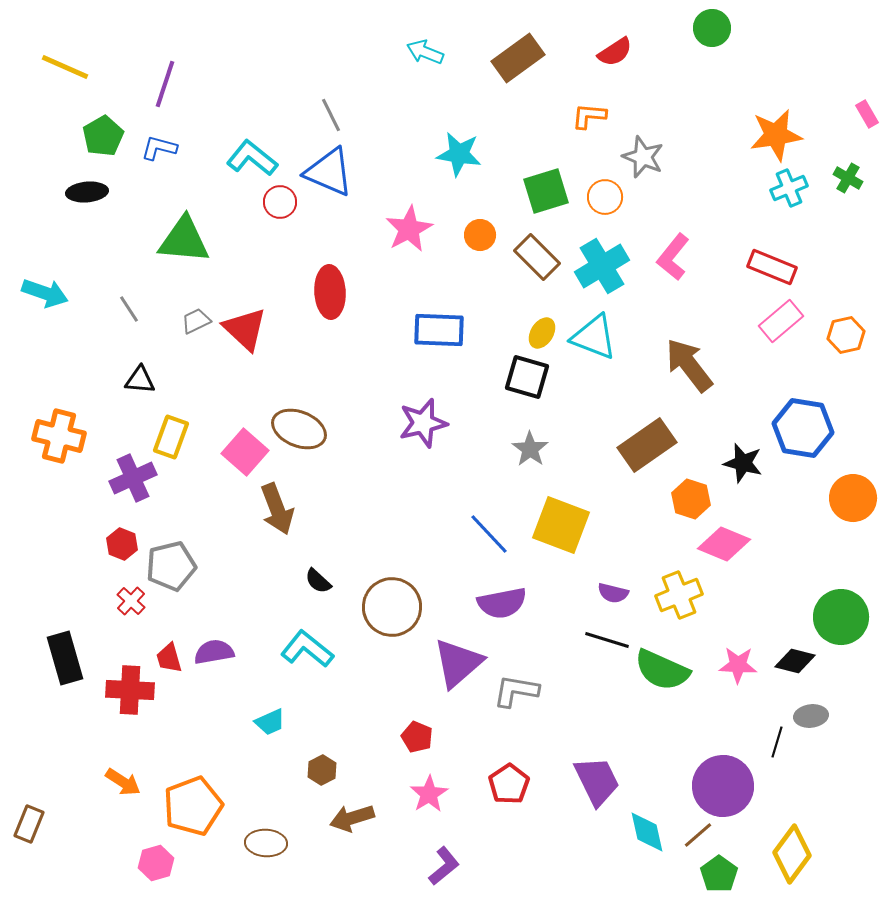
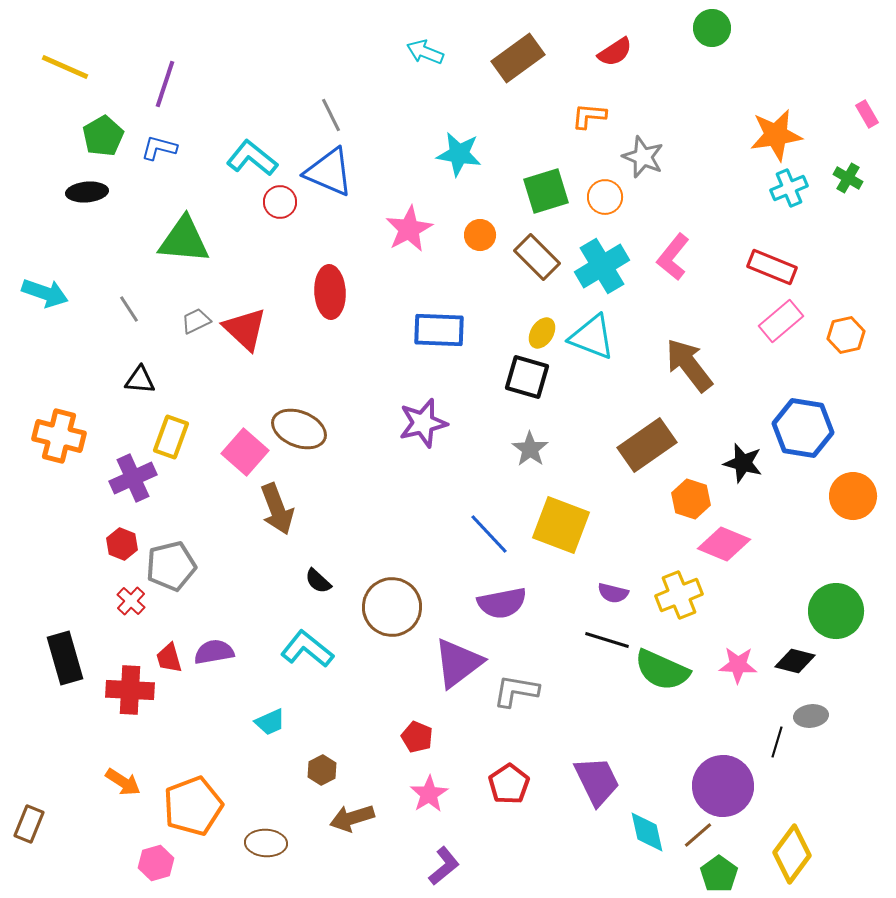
cyan triangle at (594, 337): moved 2 px left
orange circle at (853, 498): moved 2 px up
green circle at (841, 617): moved 5 px left, 6 px up
purple triangle at (458, 663): rotated 4 degrees clockwise
